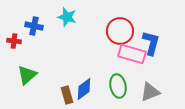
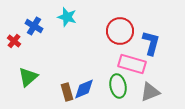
blue cross: rotated 18 degrees clockwise
red cross: rotated 32 degrees clockwise
pink rectangle: moved 10 px down
green triangle: moved 1 px right, 2 px down
blue diamond: rotated 15 degrees clockwise
brown rectangle: moved 3 px up
